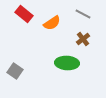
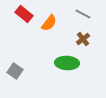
orange semicircle: moved 3 px left; rotated 18 degrees counterclockwise
